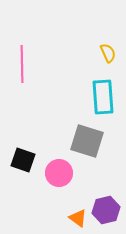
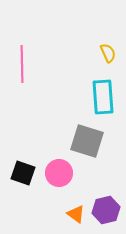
black square: moved 13 px down
orange triangle: moved 2 px left, 4 px up
